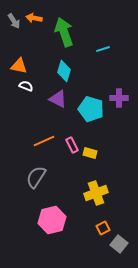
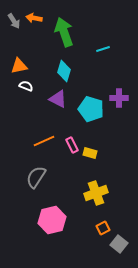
orange triangle: rotated 24 degrees counterclockwise
